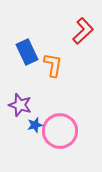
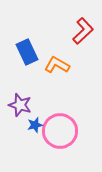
orange L-shape: moved 4 px right; rotated 70 degrees counterclockwise
